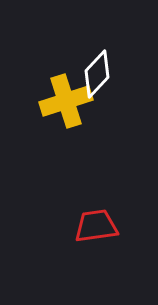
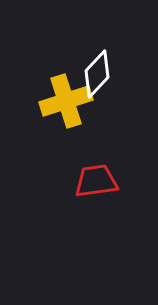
red trapezoid: moved 45 px up
